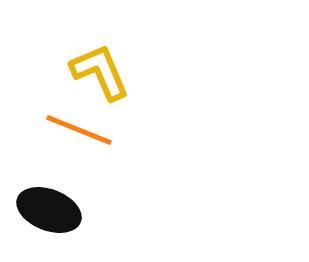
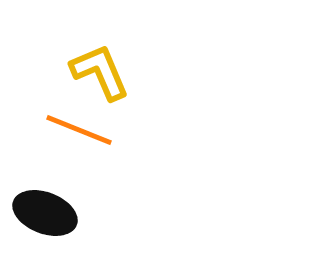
black ellipse: moved 4 px left, 3 px down
